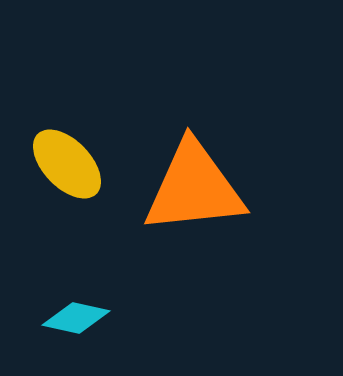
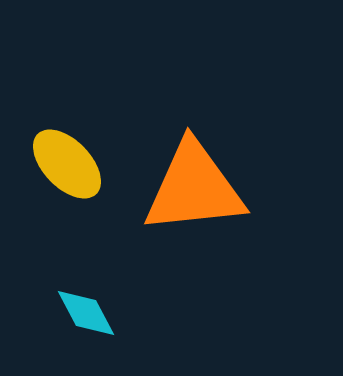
cyan diamond: moved 10 px right, 5 px up; rotated 50 degrees clockwise
